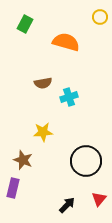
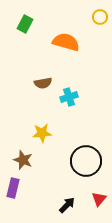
yellow star: moved 1 px left, 1 px down
